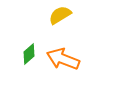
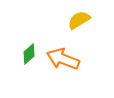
yellow semicircle: moved 19 px right, 5 px down
